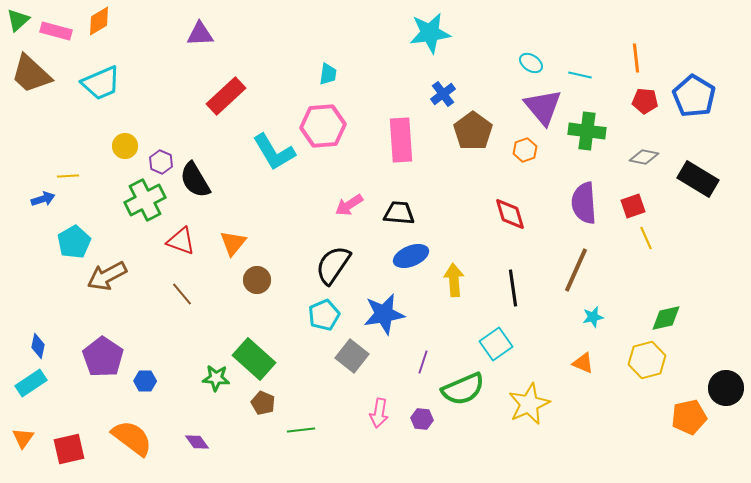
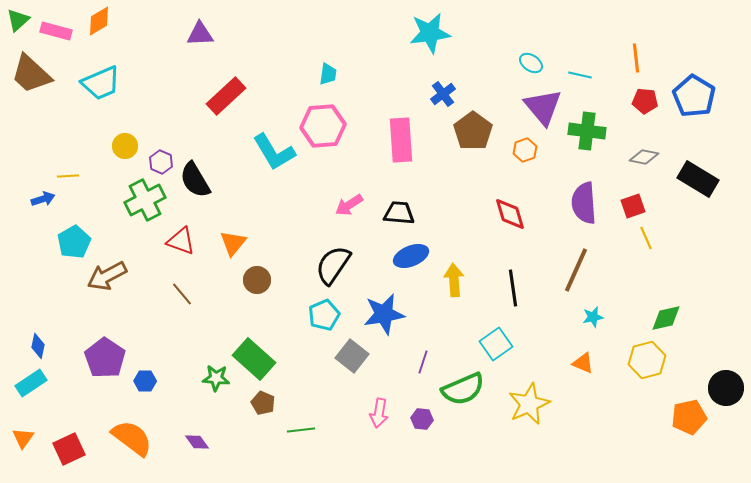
purple pentagon at (103, 357): moved 2 px right, 1 px down
red square at (69, 449): rotated 12 degrees counterclockwise
